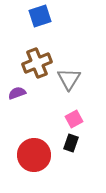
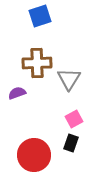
brown cross: rotated 20 degrees clockwise
